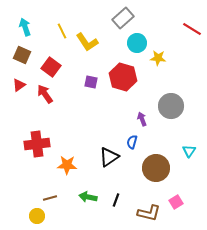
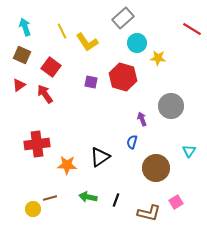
black triangle: moved 9 px left
yellow circle: moved 4 px left, 7 px up
